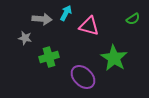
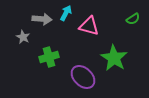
gray star: moved 2 px left, 1 px up; rotated 16 degrees clockwise
